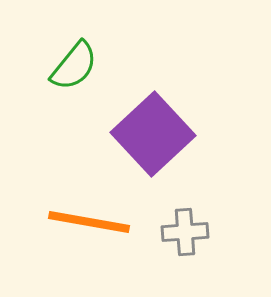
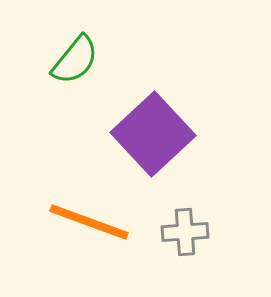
green semicircle: moved 1 px right, 6 px up
orange line: rotated 10 degrees clockwise
